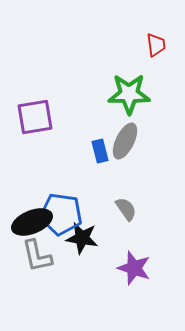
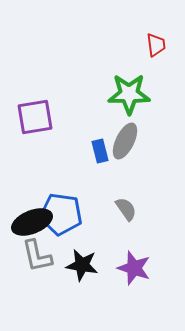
black star: moved 27 px down
